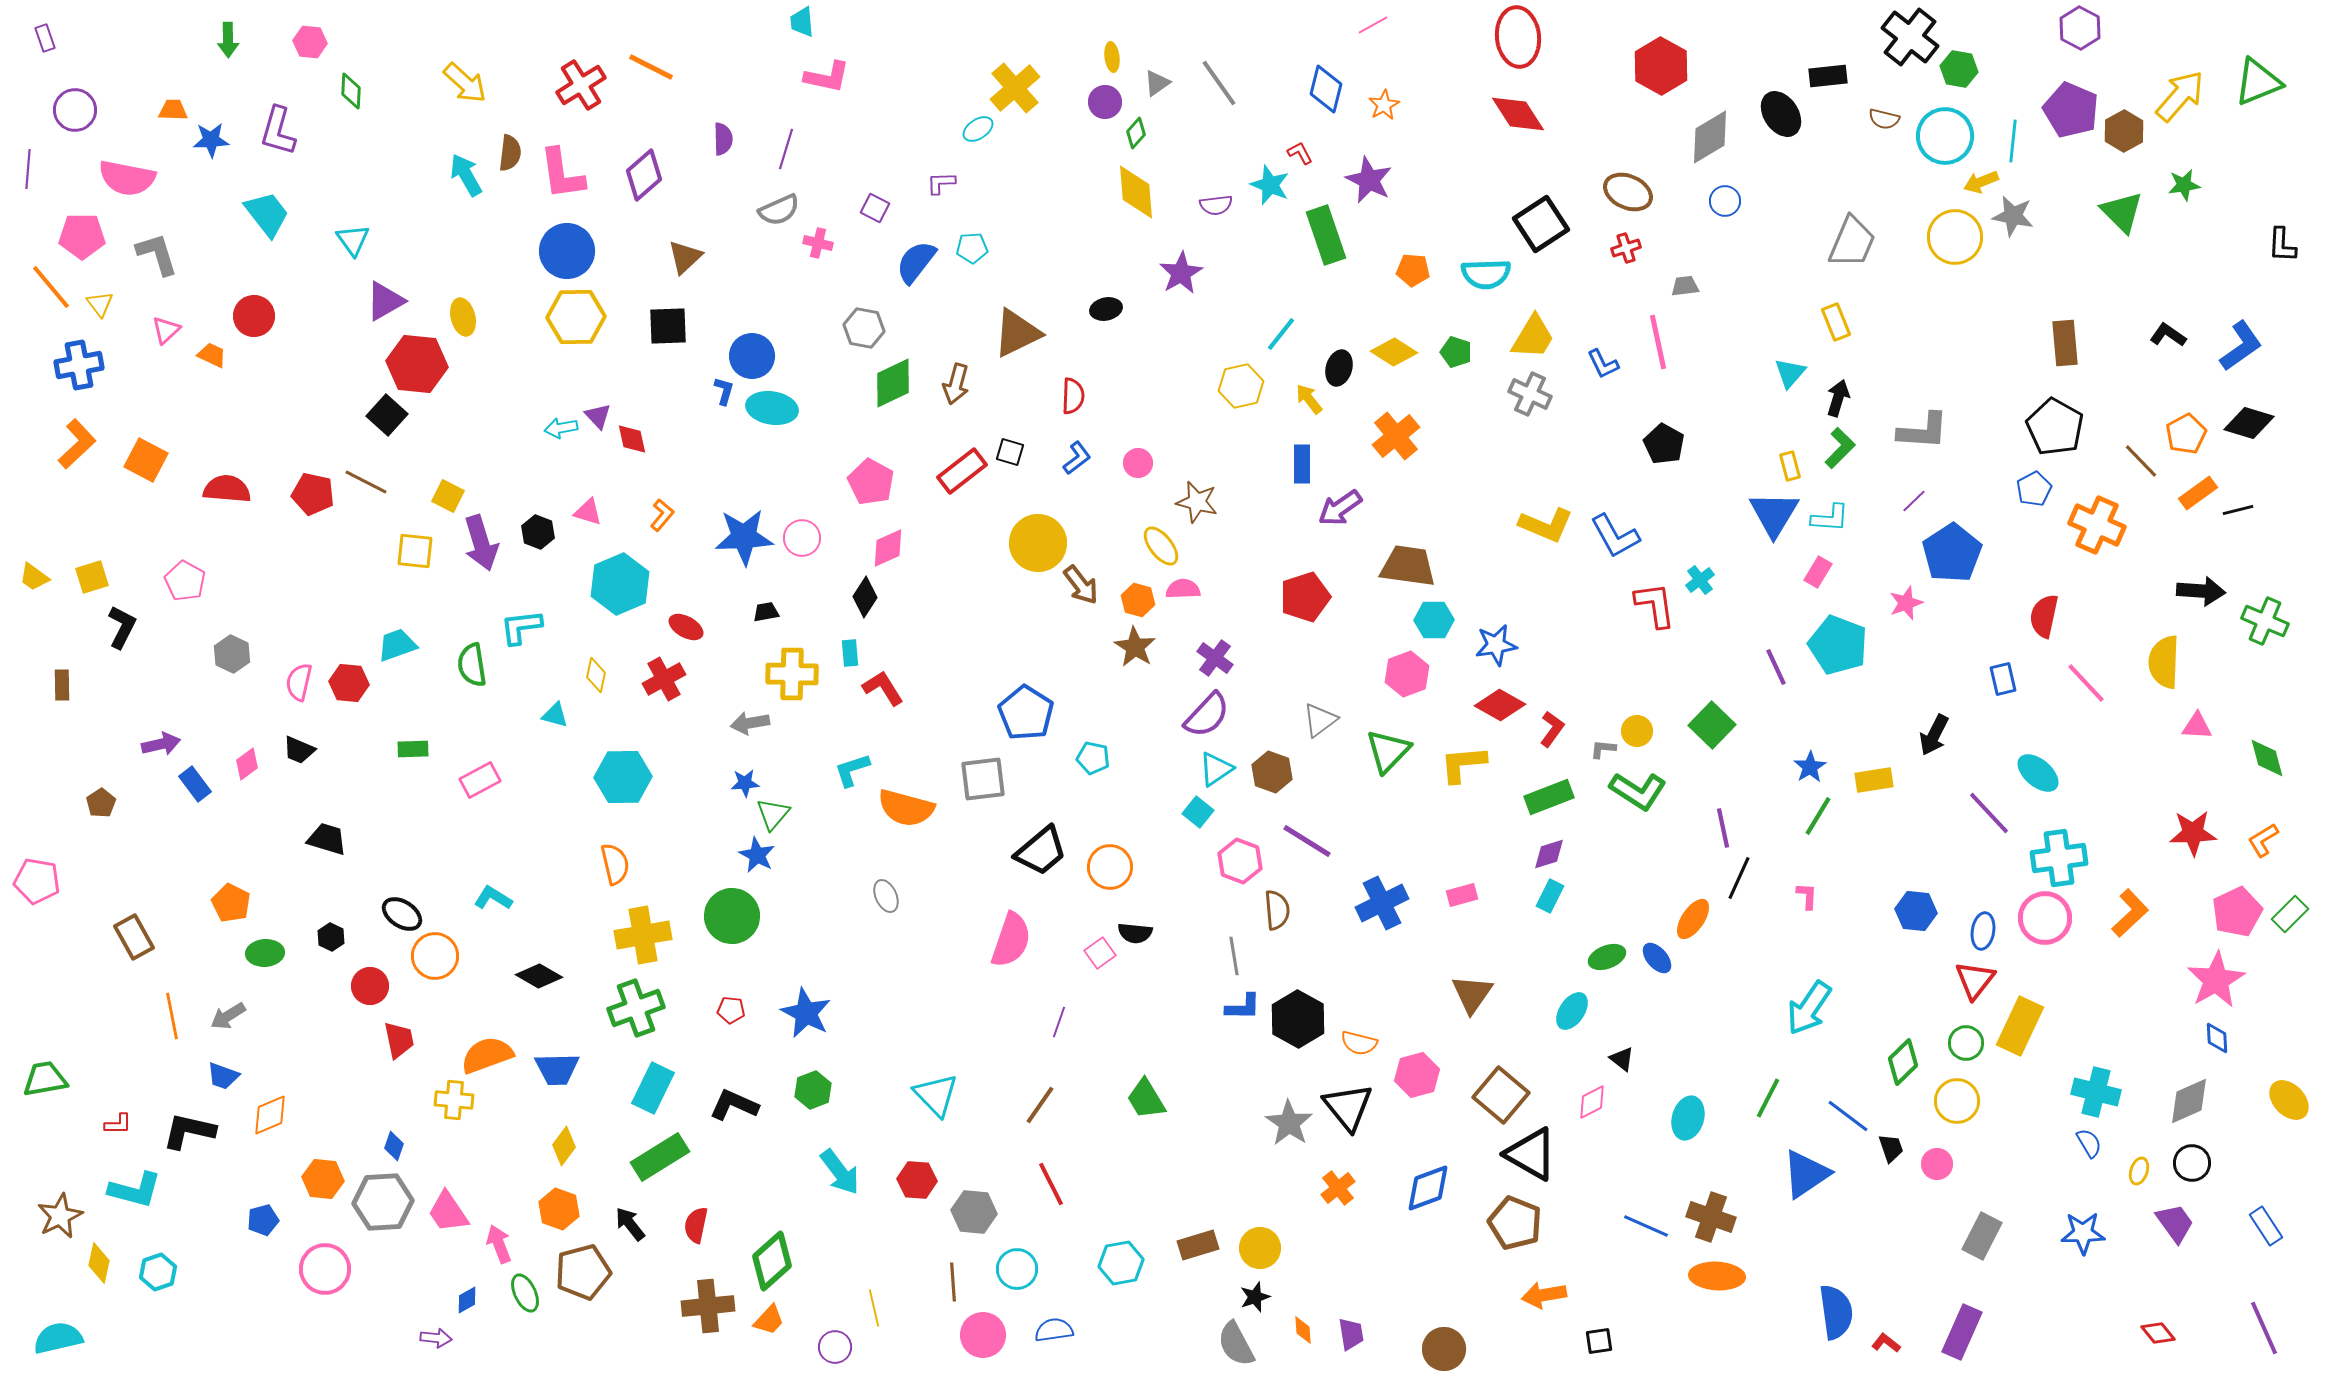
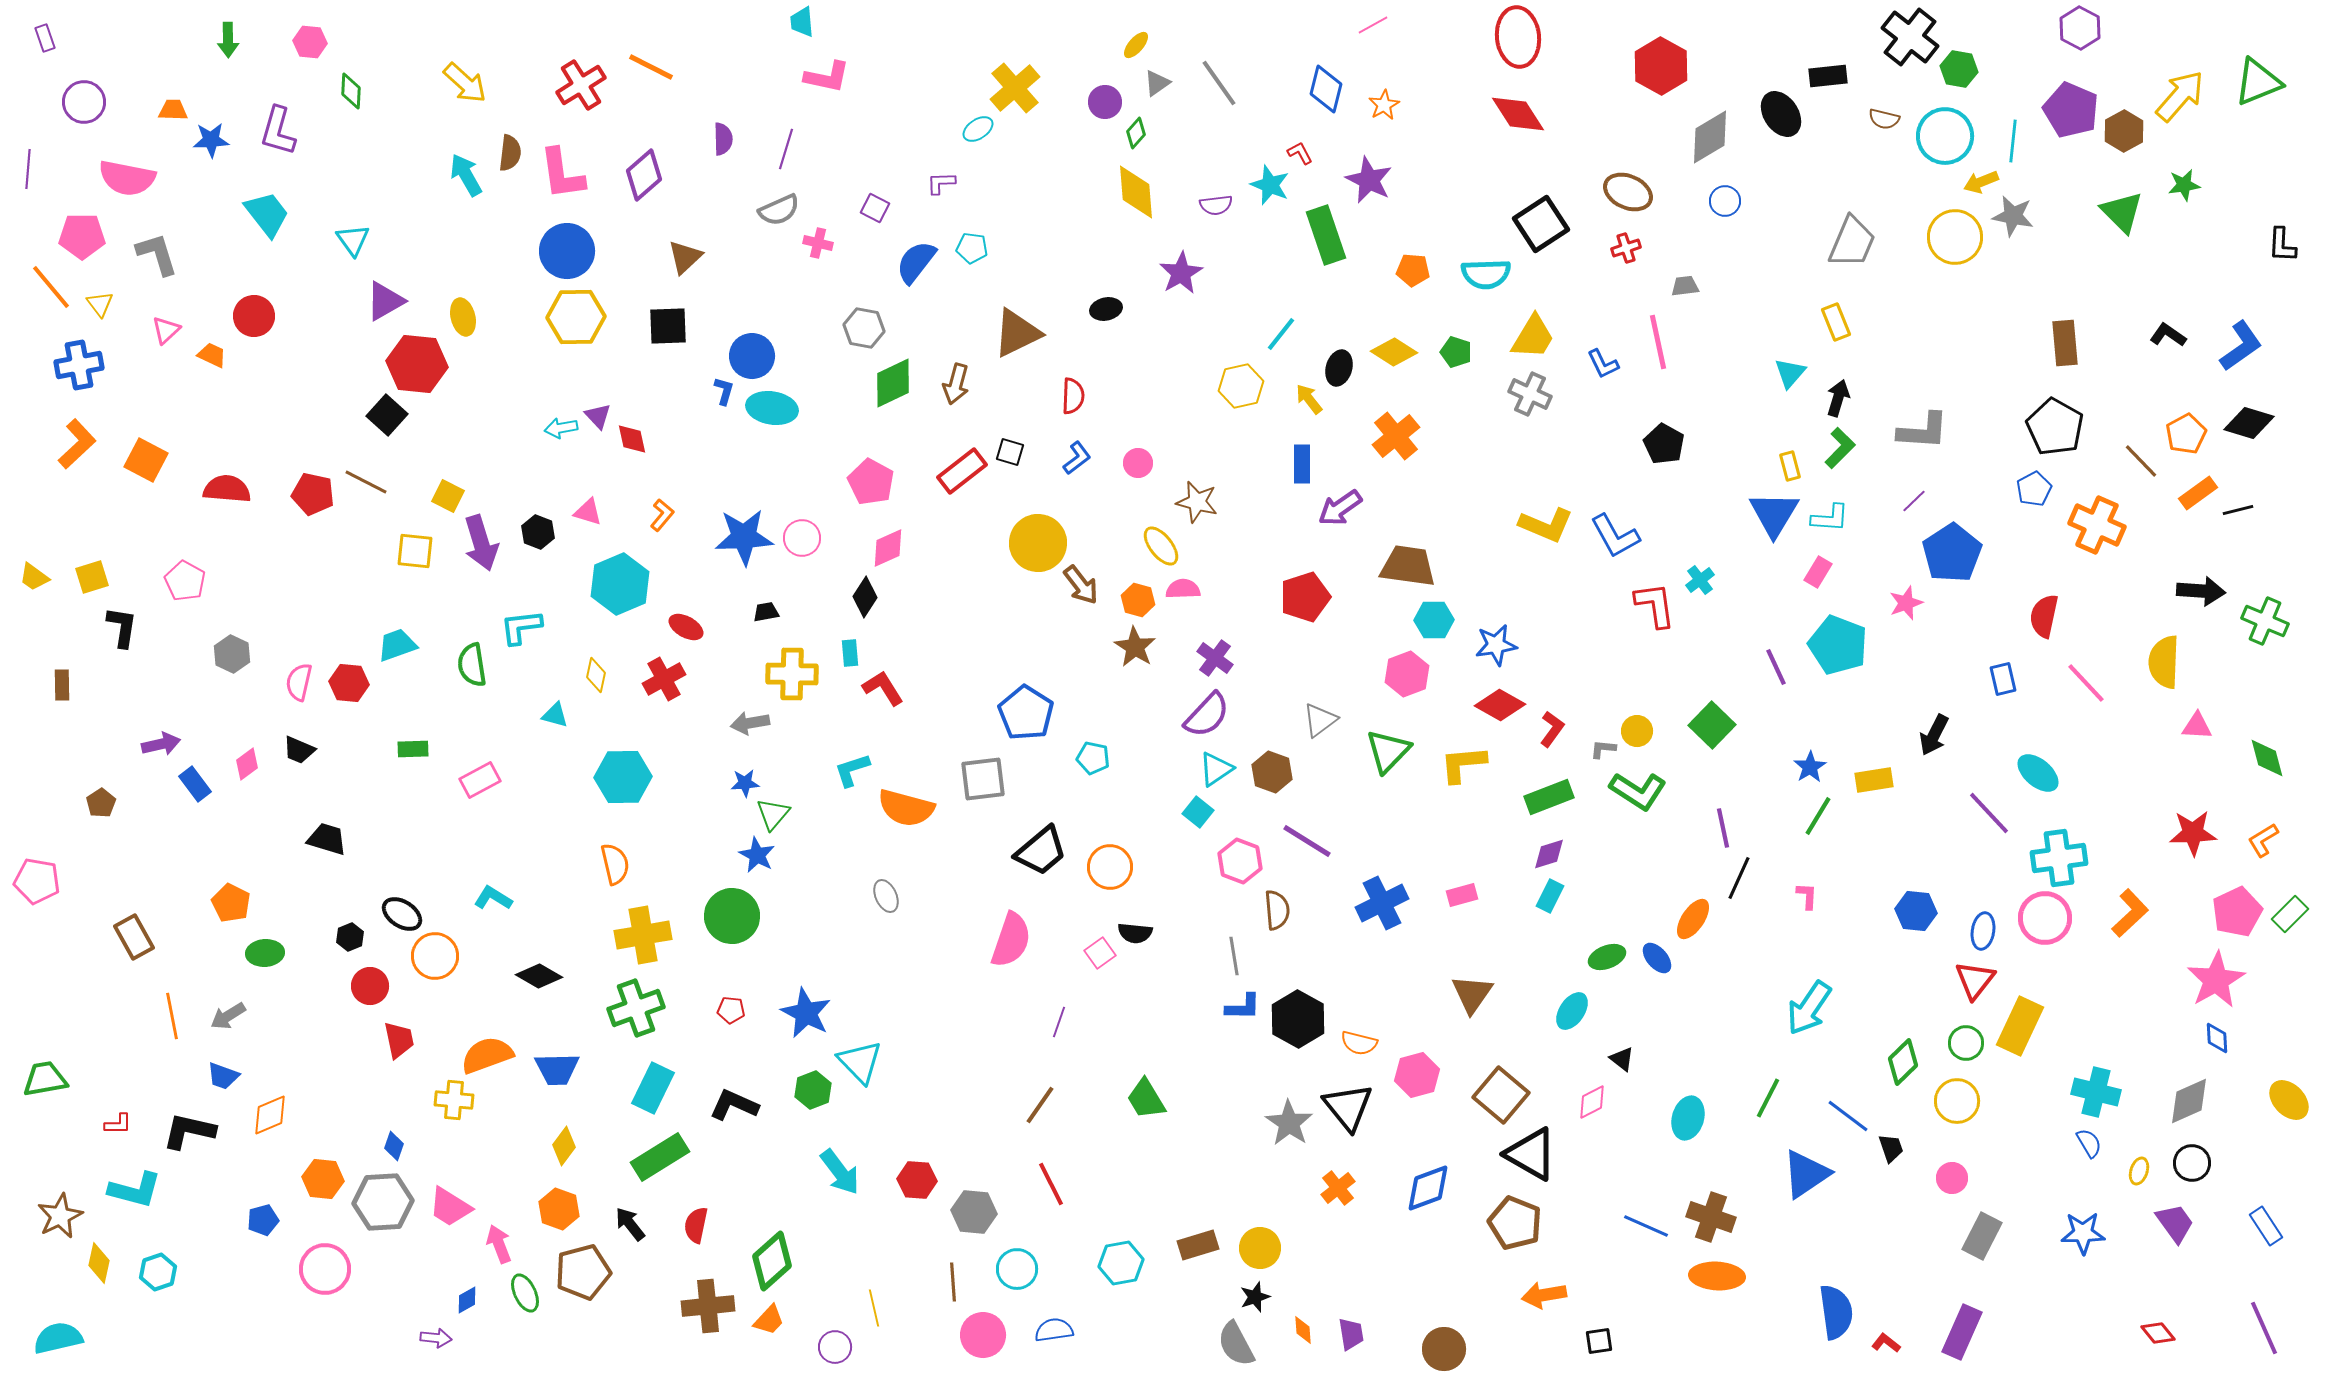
yellow ellipse at (1112, 57): moved 24 px right, 12 px up; rotated 48 degrees clockwise
purple circle at (75, 110): moved 9 px right, 8 px up
cyan pentagon at (972, 248): rotated 12 degrees clockwise
black L-shape at (122, 627): rotated 18 degrees counterclockwise
black hexagon at (331, 937): moved 19 px right; rotated 12 degrees clockwise
cyan triangle at (936, 1095): moved 76 px left, 33 px up
pink circle at (1937, 1164): moved 15 px right, 14 px down
pink trapezoid at (448, 1212): moved 2 px right, 5 px up; rotated 24 degrees counterclockwise
